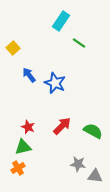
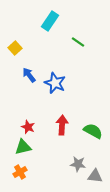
cyan rectangle: moved 11 px left
green line: moved 1 px left, 1 px up
yellow square: moved 2 px right
red arrow: moved 1 px up; rotated 42 degrees counterclockwise
orange cross: moved 2 px right, 4 px down
